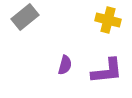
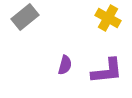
yellow cross: moved 2 px up; rotated 15 degrees clockwise
